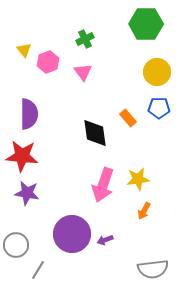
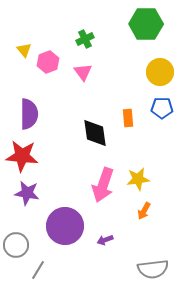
yellow circle: moved 3 px right
blue pentagon: moved 3 px right
orange rectangle: rotated 36 degrees clockwise
purple circle: moved 7 px left, 8 px up
